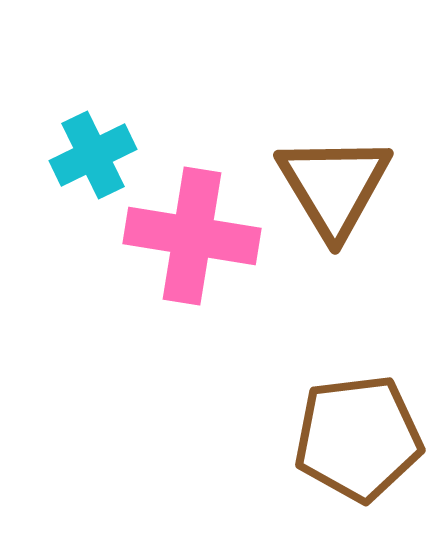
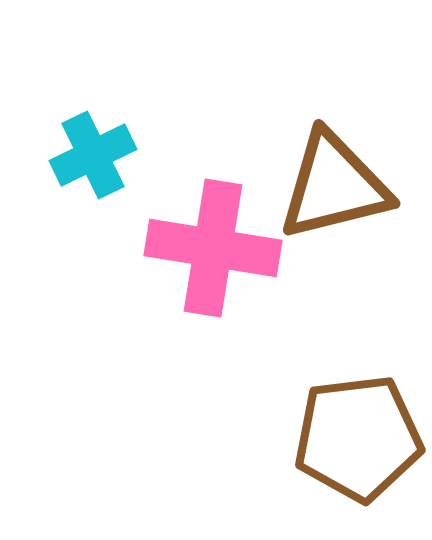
brown triangle: rotated 47 degrees clockwise
pink cross: moved 21 px right, 12 px down
